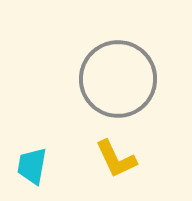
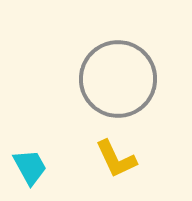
cyan trapezoid: moved 2 px left, 1 px down; rotated 141 degrees clockwise
